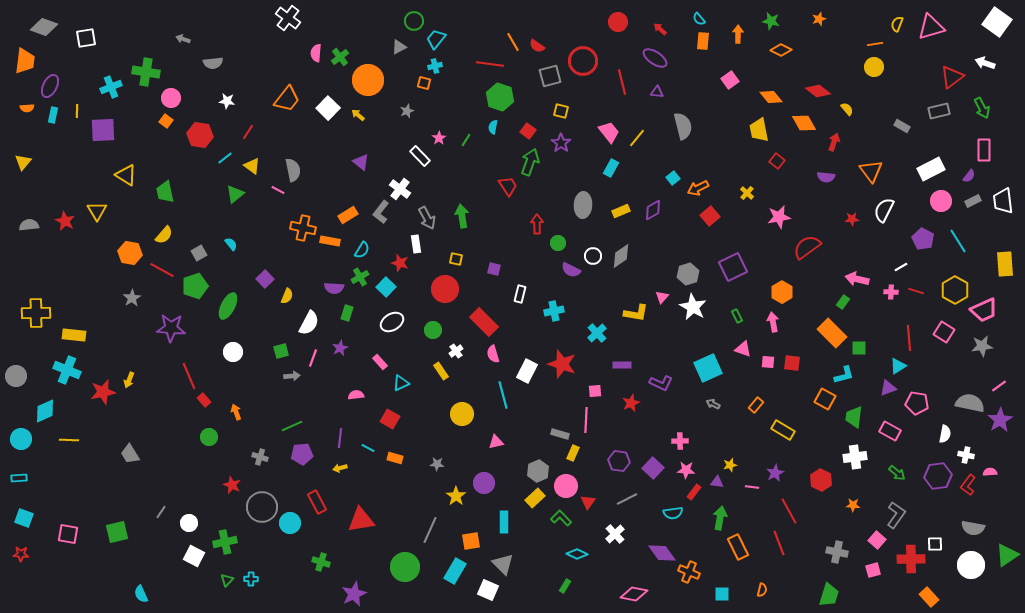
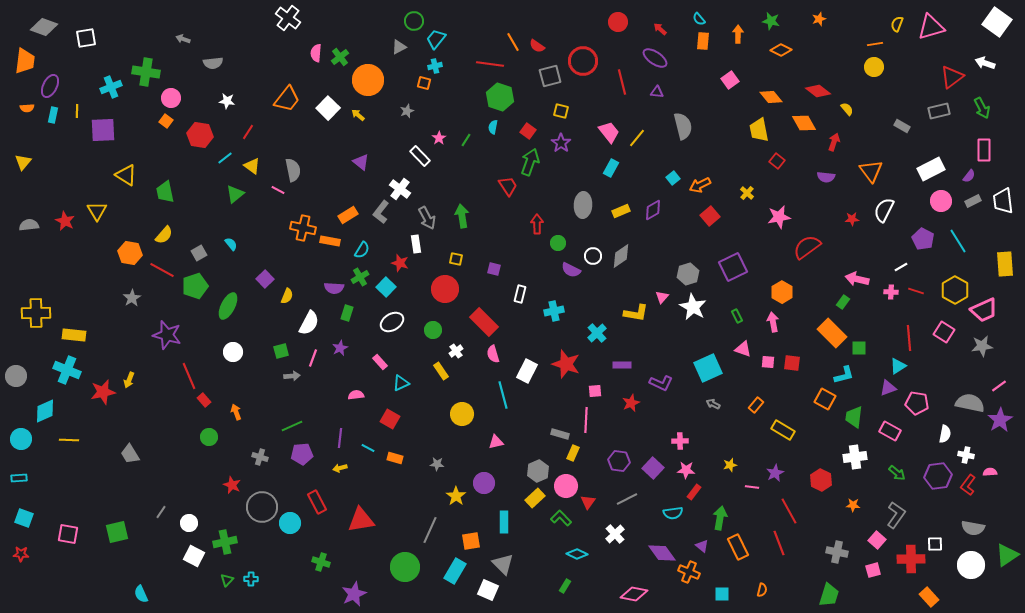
orange arrow at (698, 188): moved 2 px right, 3 px up
purple star at (171, 328): moved 4 px left, 7 px down; rotated 12 degrees clockwise
red star at (562, 364): moved 4 px right
purple triangle at (717, 482): moved 15 px left, 64 px down; rotated 32 degrees clockwise
